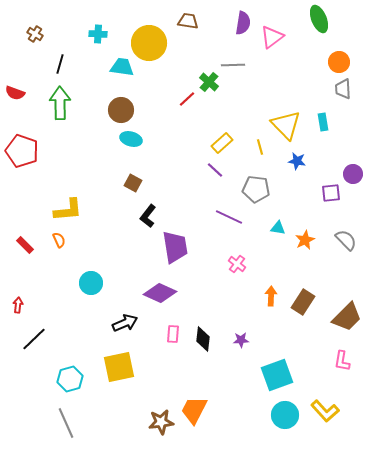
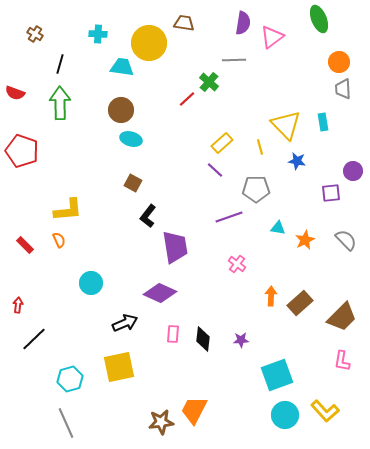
brown trapezoid at (188, 21): moved 4 px left, 2 px down
gray line at (233, 65): moved 1 px right, 5 px up
purple circle at (353, 174): moved 3 px up
gray pentagon at (256, 189): rotated 8 degrees counterclockwise
purple line at (229, 217): rotated 44 degrees counterclockwise
brown rectangle at (303, 302): moved 3 px left, 1 px down; rotated 15 degrees clockwise
brown trapezoid at (347, 317): moved 5 px left
